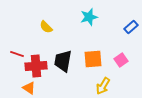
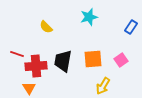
blue rectangle: rotated 16 degrees counterclockwise
orange triangle: rotated 24 degrees clockwise
